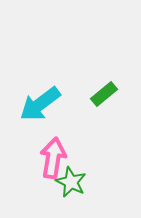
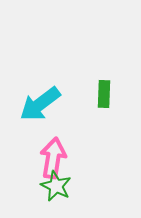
green rectangle: rotated 48 degrees counterclockwise
green star: moved 15 px left, 4 px down
